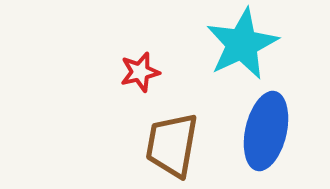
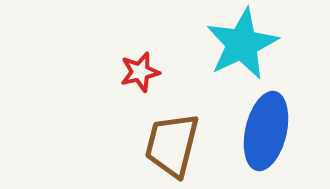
brown trapezoid: rotated 4 degrees clockwise
